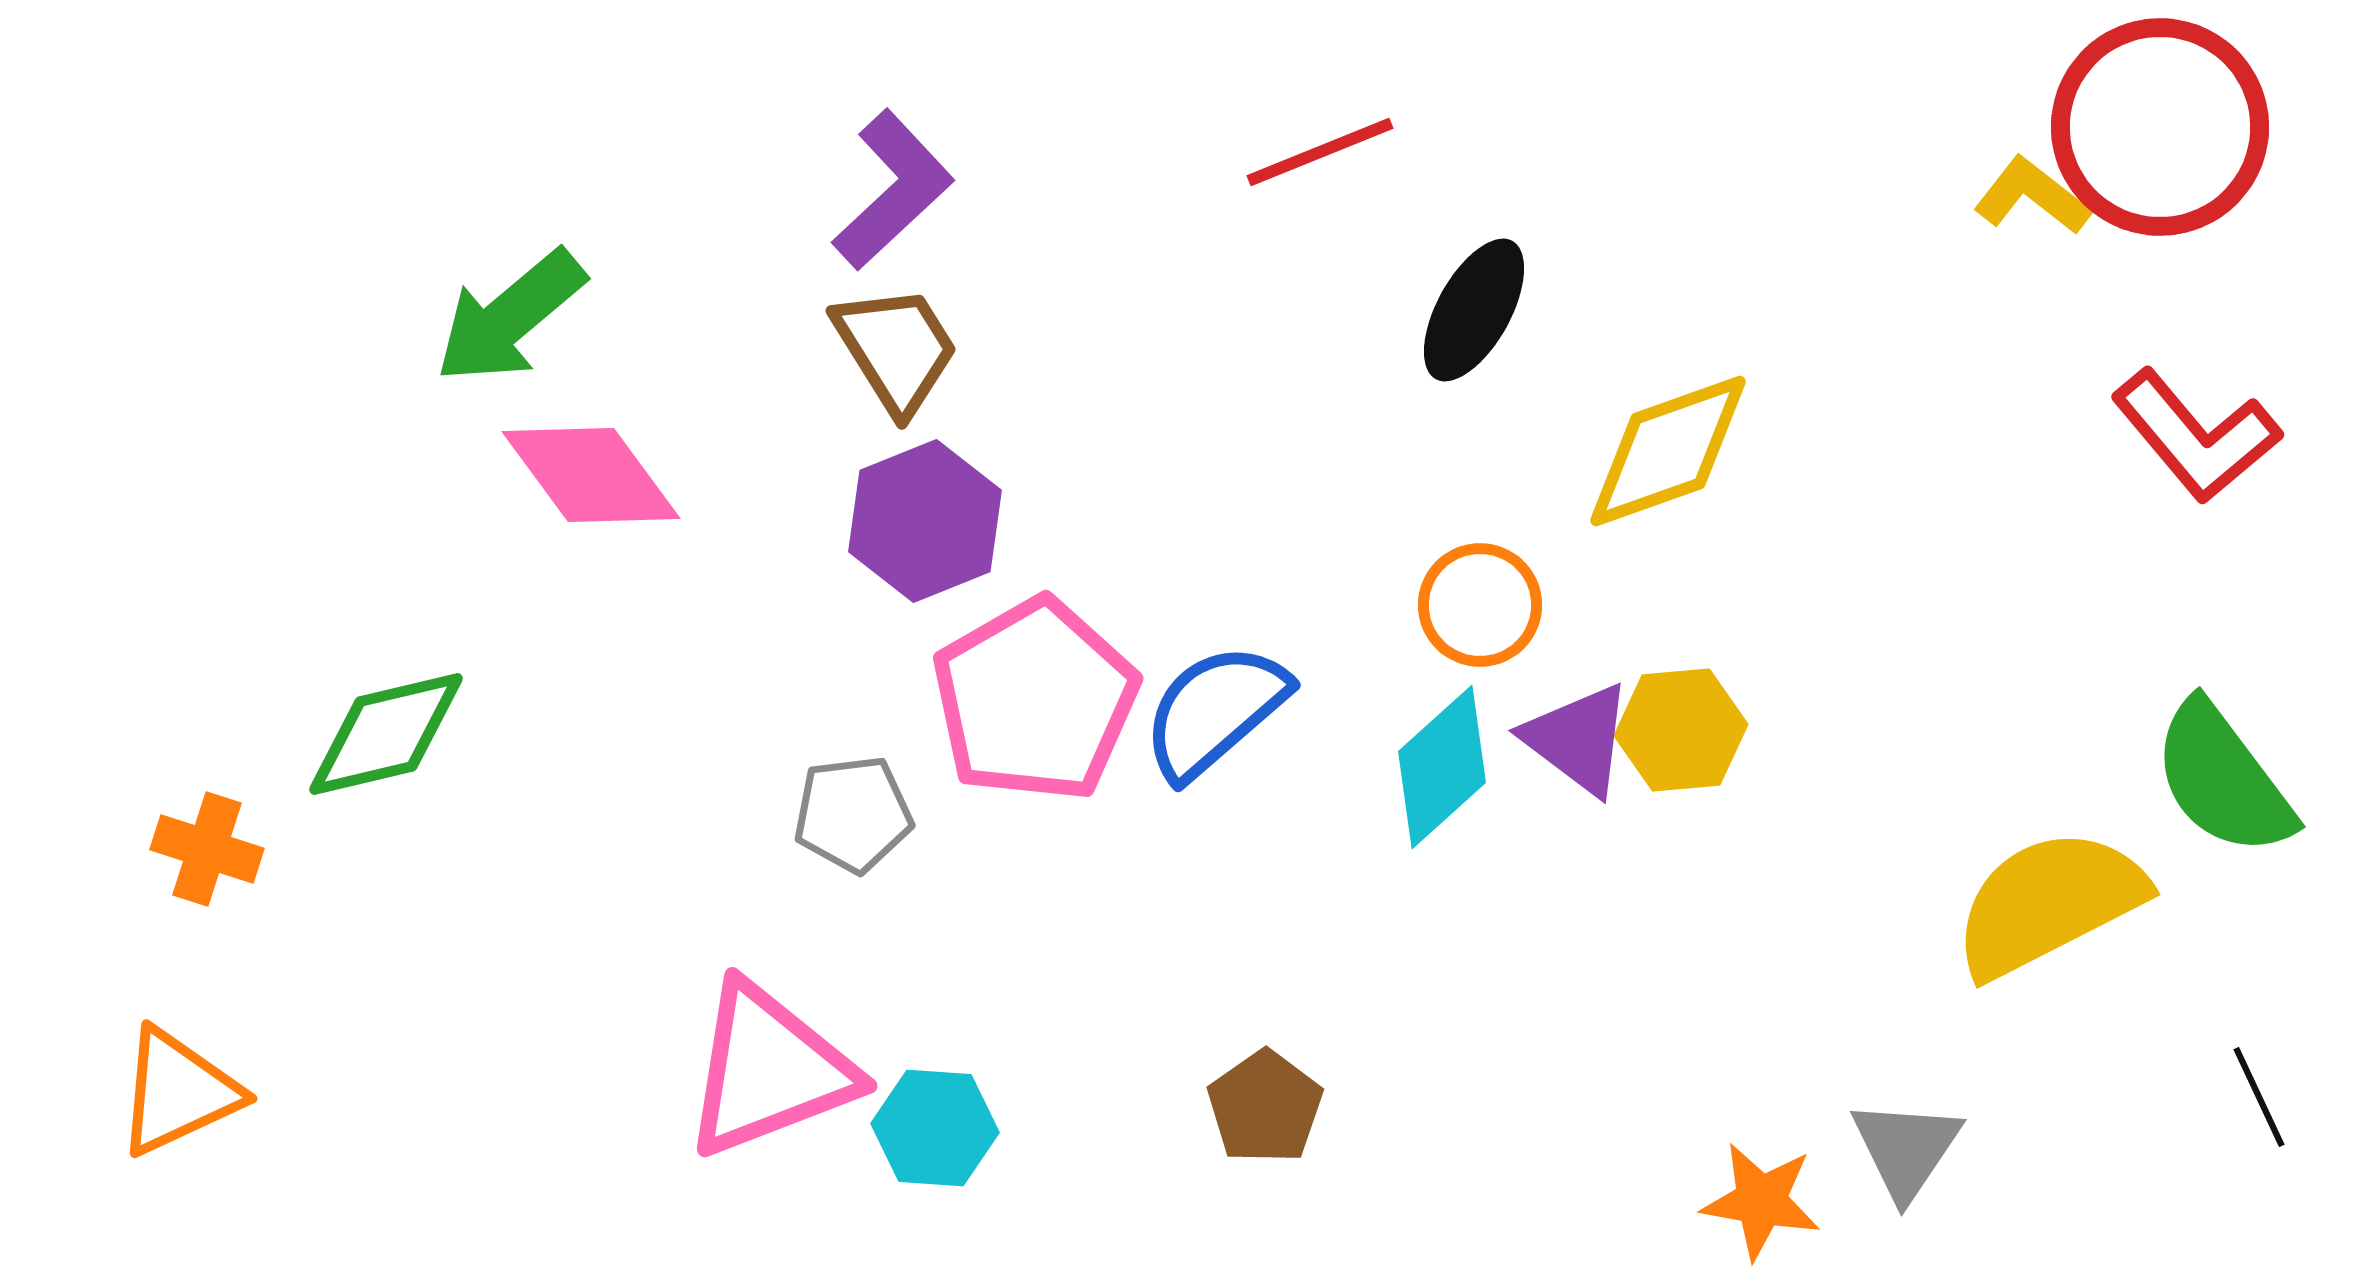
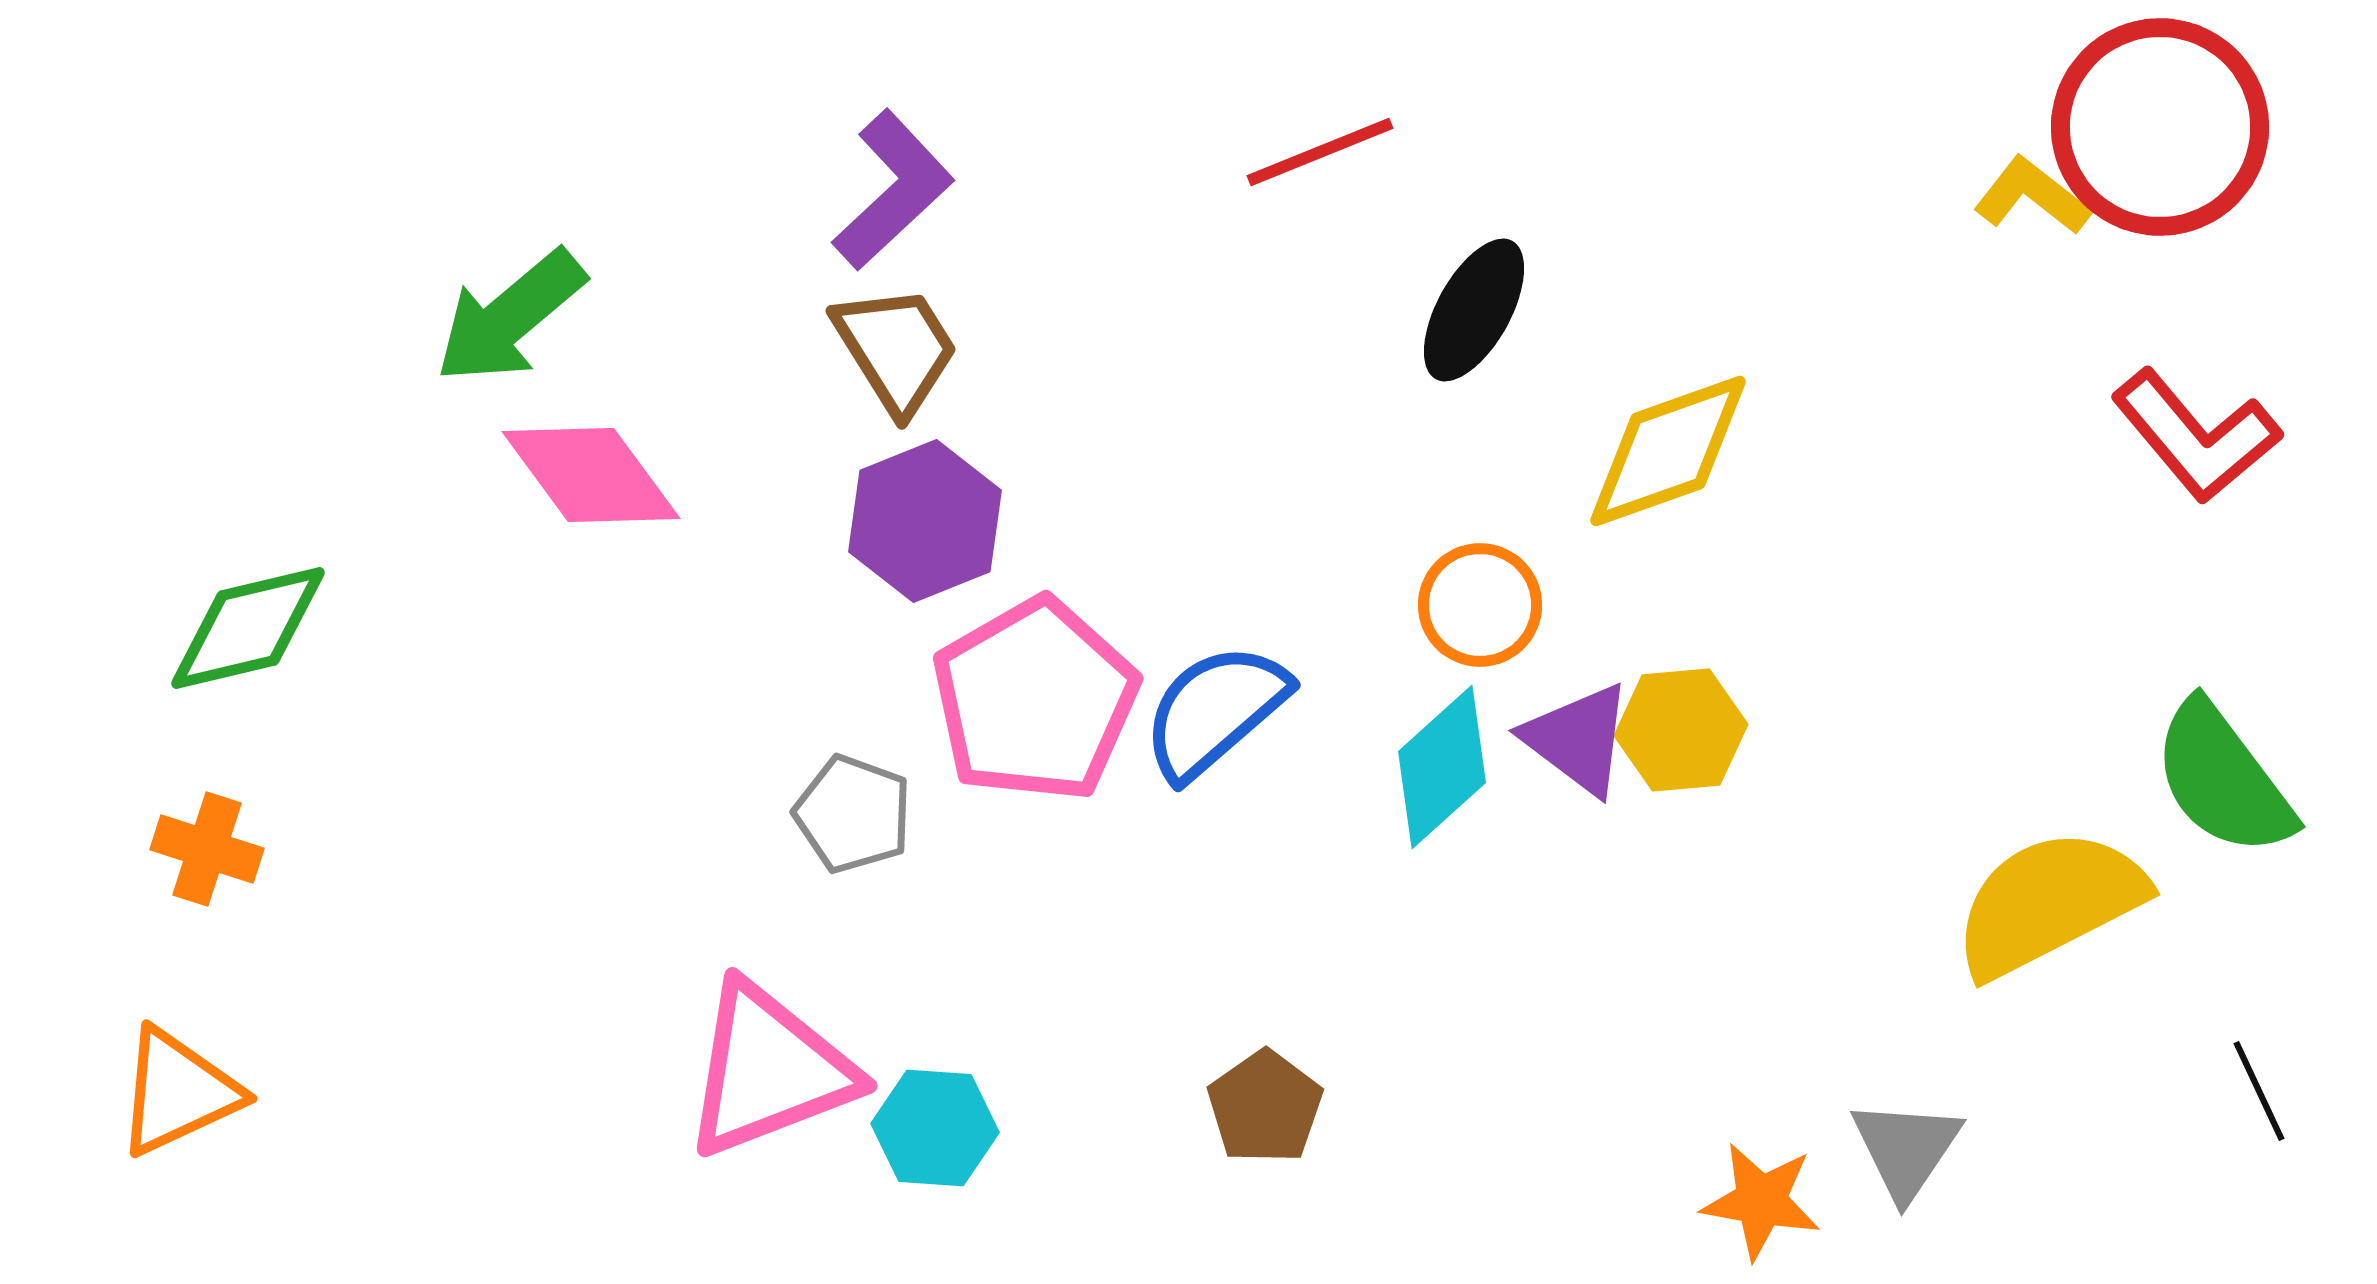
green diamond: moved 138 px left, 106 px up
gray pentagon: rotated 27 degrees clockwise
black line: moved 6 px up
